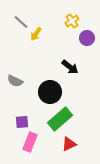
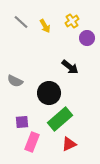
yellow arrow: moved 9 px right, 8 px up; rotated 64 degrees counterclockwise
black circle: moved 1 px left, 1 px down
pink rectangle: moved 2 px right
